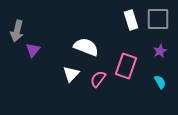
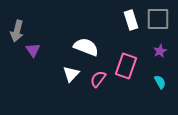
purple triangle: rotated 14 degrees counterclockwise
